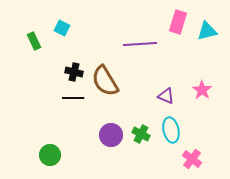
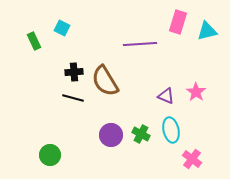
black cross: rotated 18 degrees counterclockwise
pink star: moved 6 px left, 2 px down
black line: rotated 15 degrees clockwise
